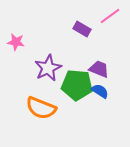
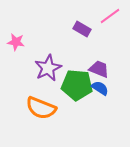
blue semicircle: moved 3 px up
